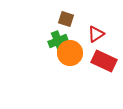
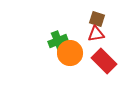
brown square: moved 31 px right
red triangle: rotated 24 degrees clockwise
red rectangle: rotated 20 degrees clockwise
